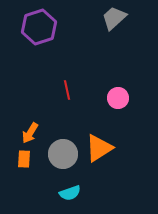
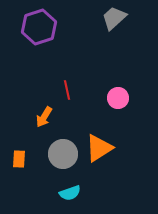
orange arrow: moved 14 px right, 16 px up
orange rectangle: moved 5 px left
